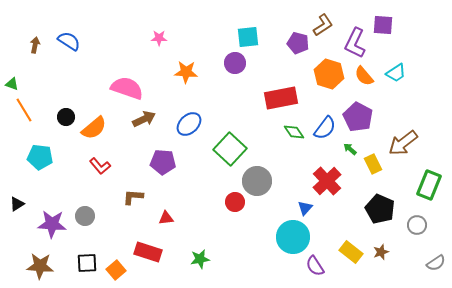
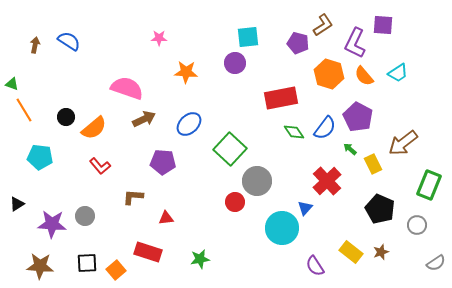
cyan trapezoid at (396, 73): moved 2 px right
cyan circle at (293, 237): moved 11 px left, 9 px up
